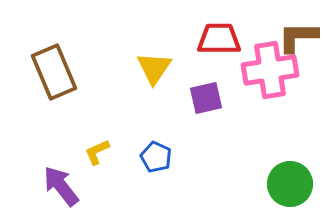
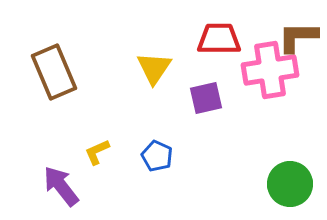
blue pentagon: moved 1 px right, 1 px up
